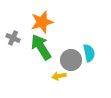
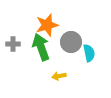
orange star: moved 5 px right, 3 px down
gray cross: moved 6 px down; rotated 24 degrees counterclockwise
green arrow: rotated 12 degrees clockwise
gray circle: moved 18 px up
